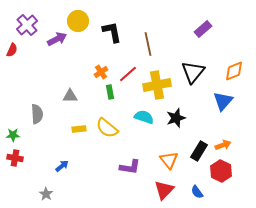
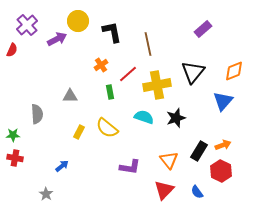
orange cross: moved 7 px up
yellow rectangle: moved 3 px down; rotated 56 degrees counterclockwise
